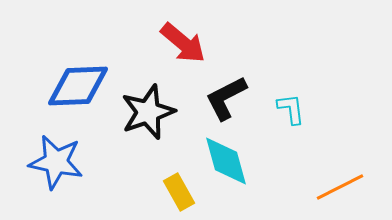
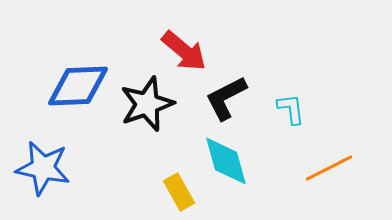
red arrow: moved 1 px right, 8 px down
black star: moved 1 px left, 8 px up
blue star: moved 13 px left, 6 px down
orange line: moved 11 px left, 19 px up
